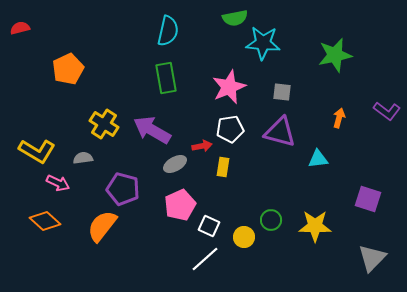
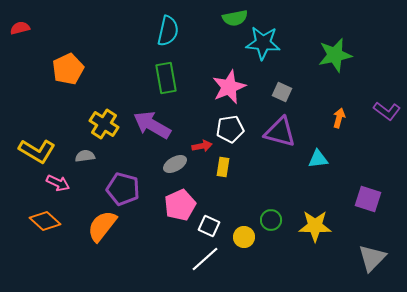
gray square: rotated 18 degrees clockwise
purple arrow: moved 5 px up
gray semicircle: moved 2 px right, 2 px up
